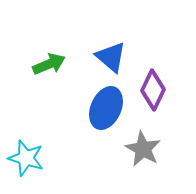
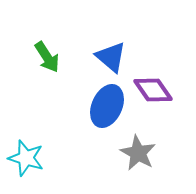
green arrow: moved 2 px left, 7 px up; rotated 80 degrees clockwise
purple diamond: rotated 60 degrees counterclockwise
blue ellipse: moved 1 px right, 2 px up
gray star: moved 5 px left, 4 px down
